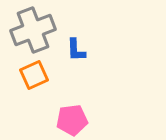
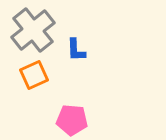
gray cross: rotated 18 degrees counterclockwise
pink pentagon: rotated 12 degrees clockwise
